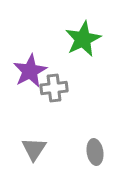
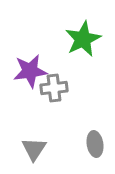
purple star: rotated 20 degrees clockwise
gray ellipse: moved 8 px up
